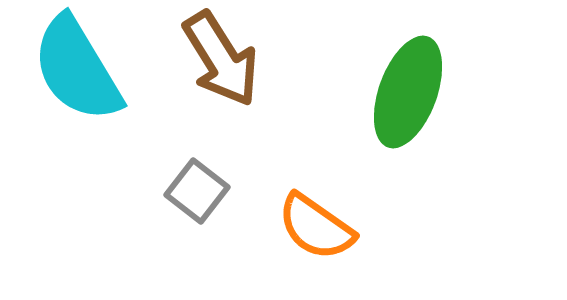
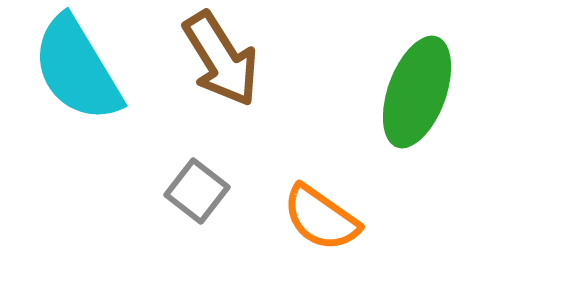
green ellipse: moved 9 px right
orange semicircle: moved 5 px right, 9 px up
